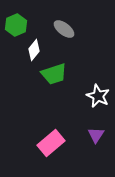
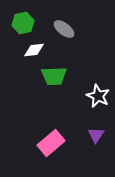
green hexagon: moved 7 px right, 2 px up; rotated 10 degrees clockwise
white diamond: rotated 45 degrees clockwise
green trapezoid: moved 2 px down; rotated 16 degrees clockwise
